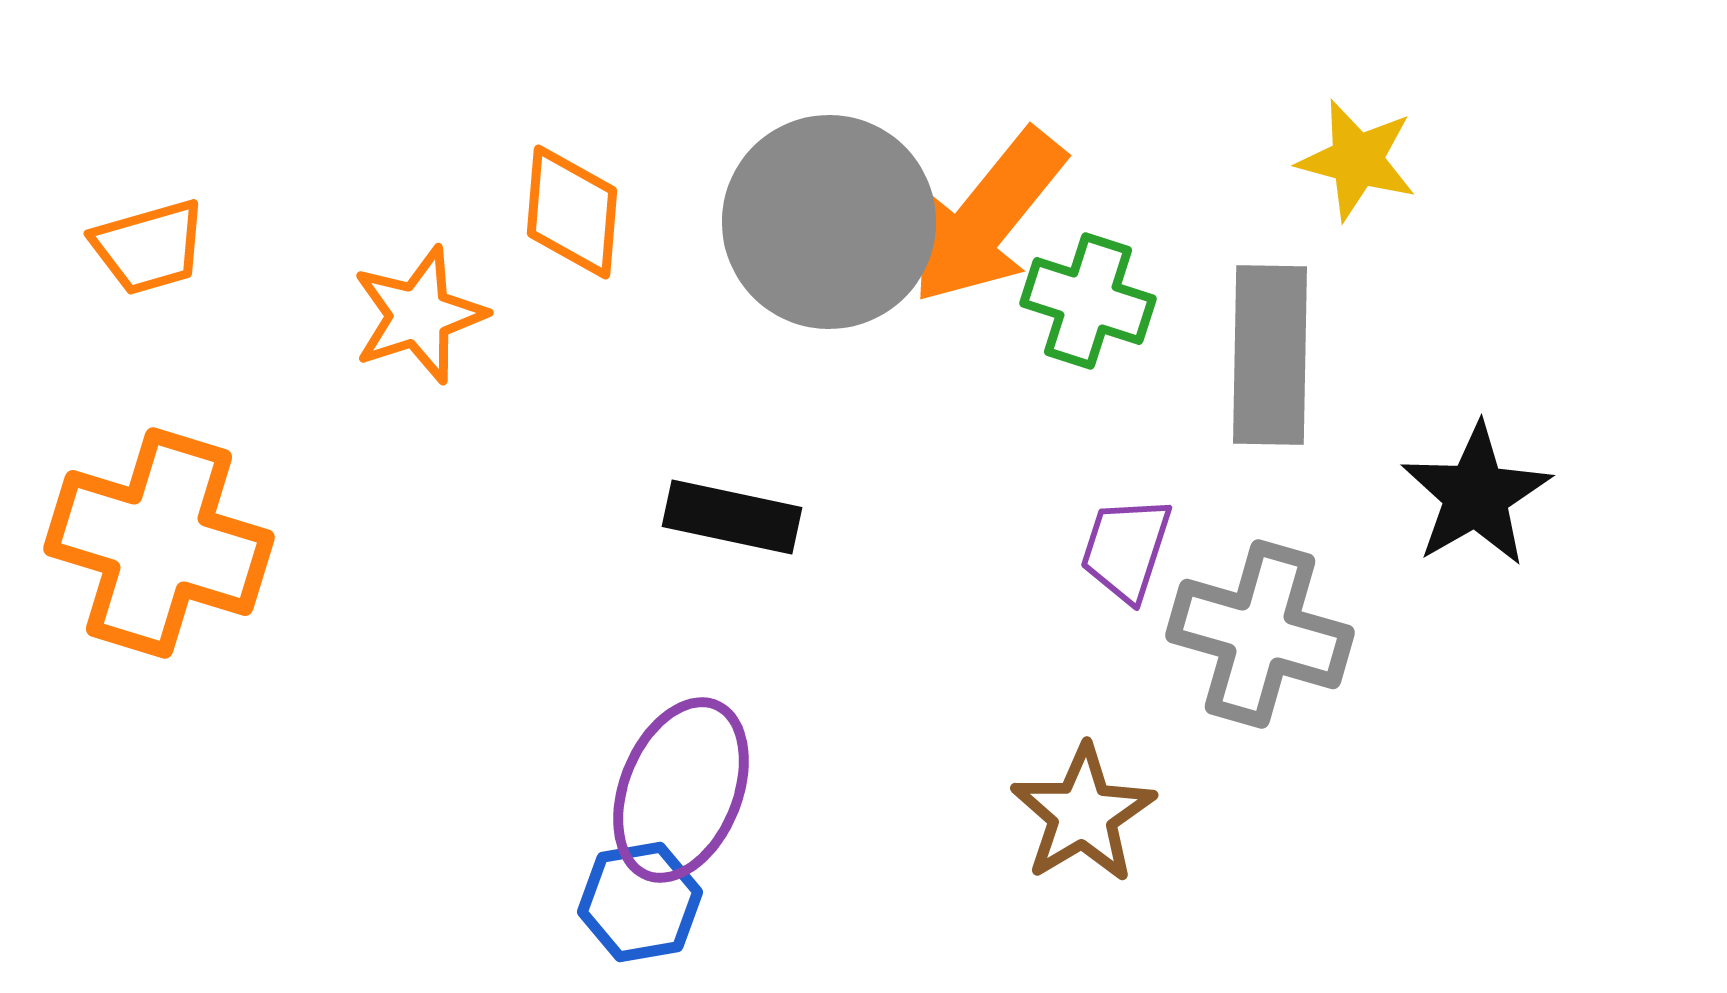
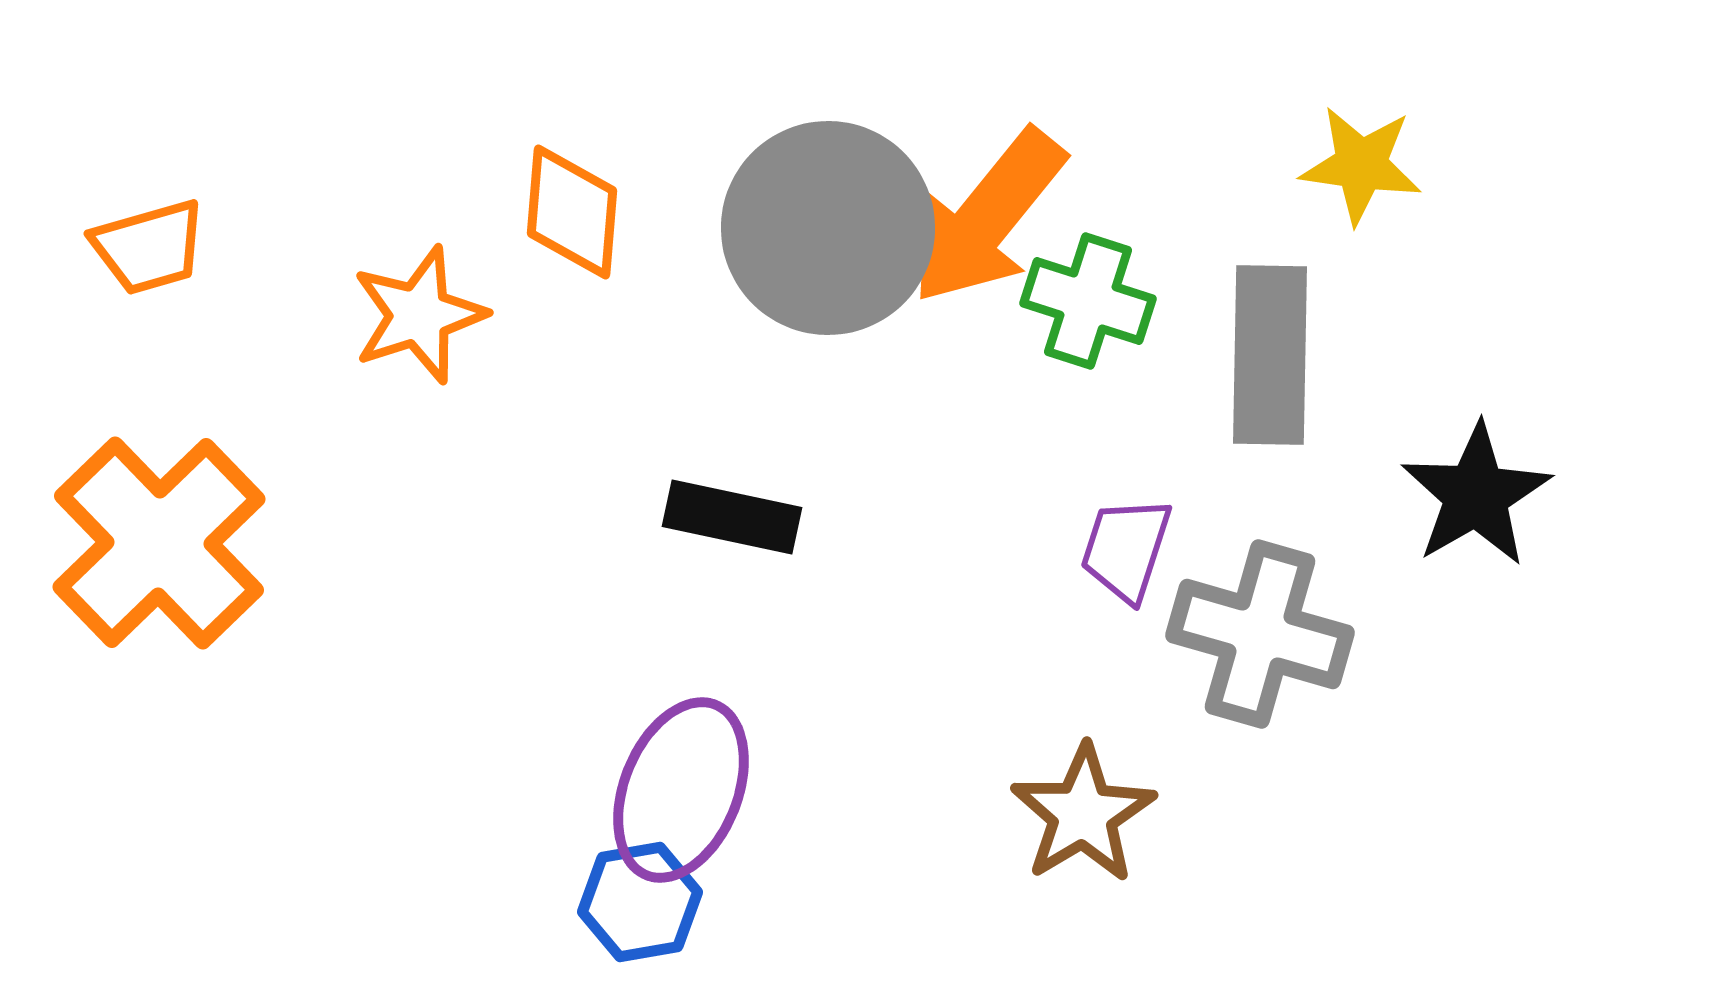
yellow star: moved 4 px right, 5 px down; rotated 7 degrees counterclockwise
gray circle: moved 1 px left, 6 px down
orange cross: rotated 29 degrees clockwise
